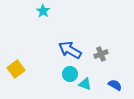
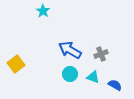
yellow square: moved 5 px up
cyan triangle: moved 8 px right, 7 px up
